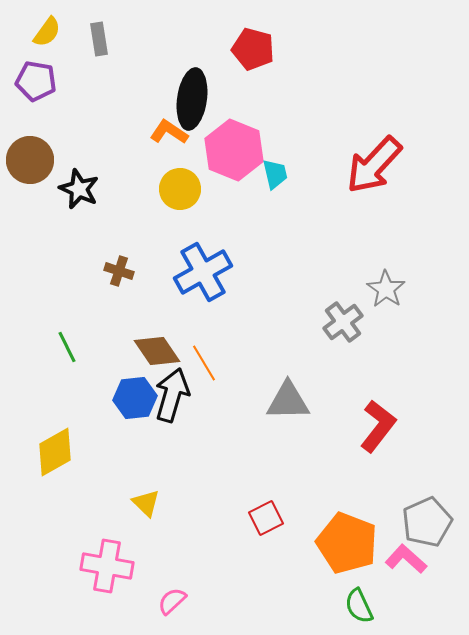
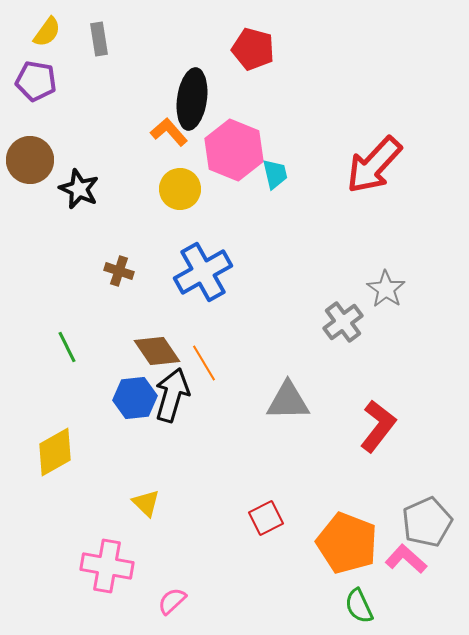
orange L-shape: rotated 15 degrees clockwise
